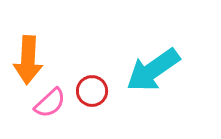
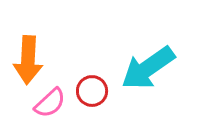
cyan arrow: moved 5 px left, 2 px up
